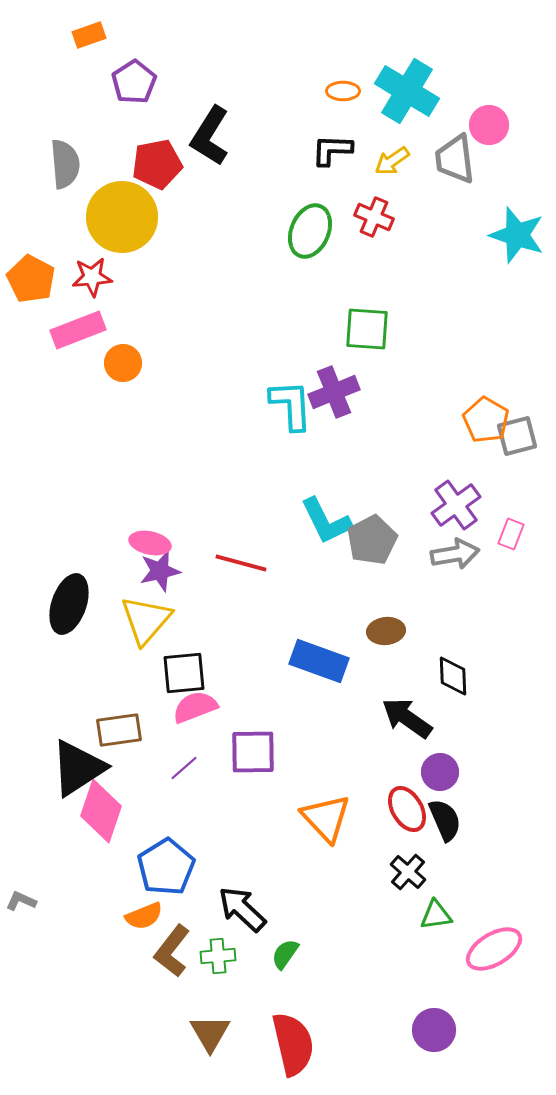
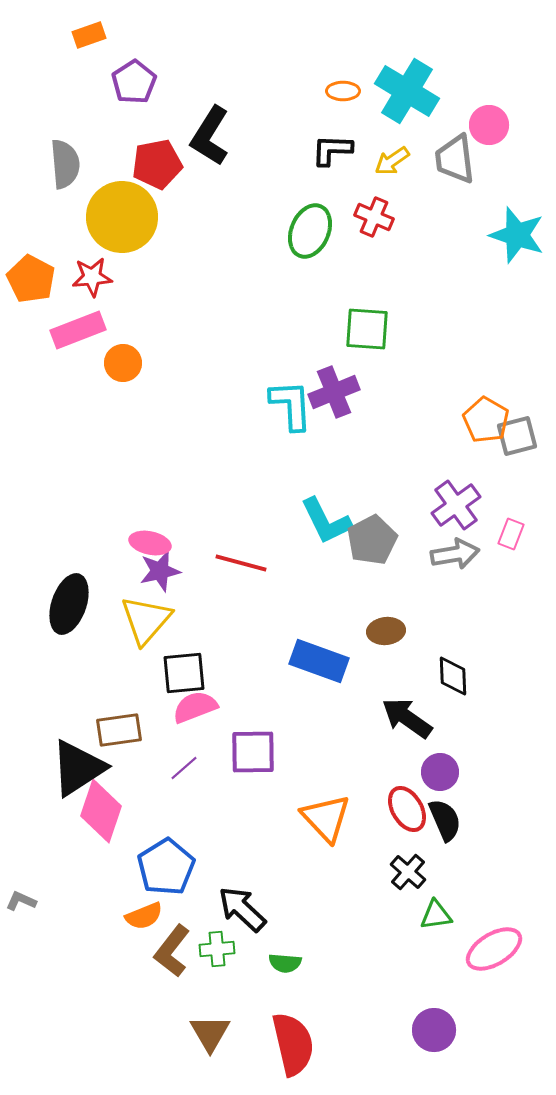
green semicircle at (285, 954): moved 9 px down; rotated 120 degrees counterclockwise
green cross at (218, 956): moved 1 px left, 7 px up
